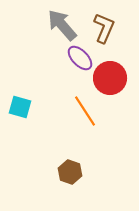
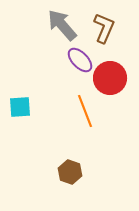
purple ellipse: moved 2 px down
cyan square: rotated 20 degrees counterclockwise
orange line: rotated 12 degrees clockwise
